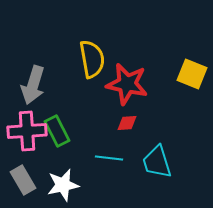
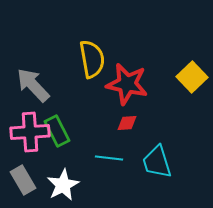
yellow square: moved 3 px down; rotated 24 degrees clockwise
gray arrow: rotated 120 degrees clockwise
pink cross: moved 3 px right, 1 px down
white star: rotated 16 degrees counterclockwise
